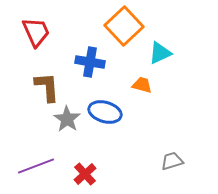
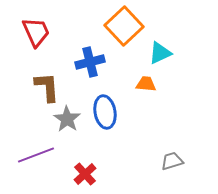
blue cross: rotated 24 degrees counterclockwise
orange trapezoid: moved 4 px right, 1 px up; rotated 10 degrees counterclockwise
blue ellipse: rotated 64 degrees clockwise
purple line: moved 11 px up
